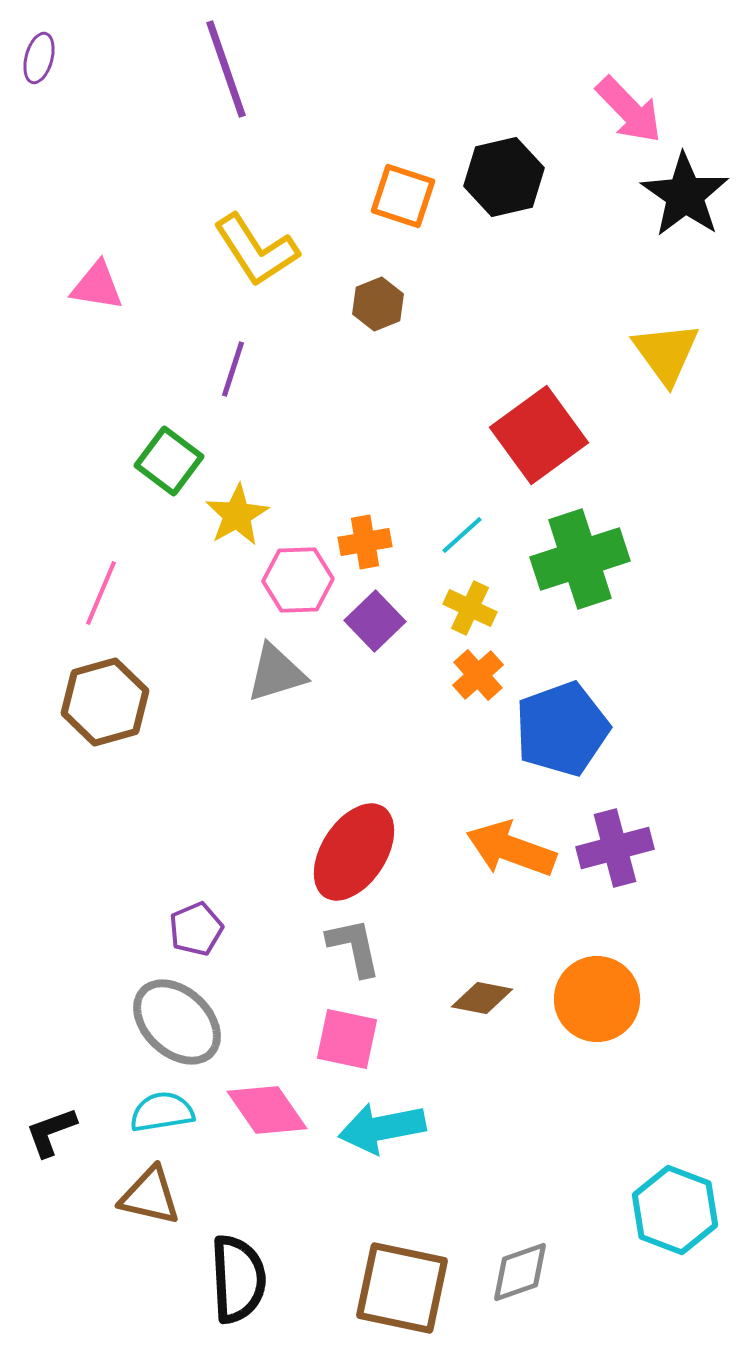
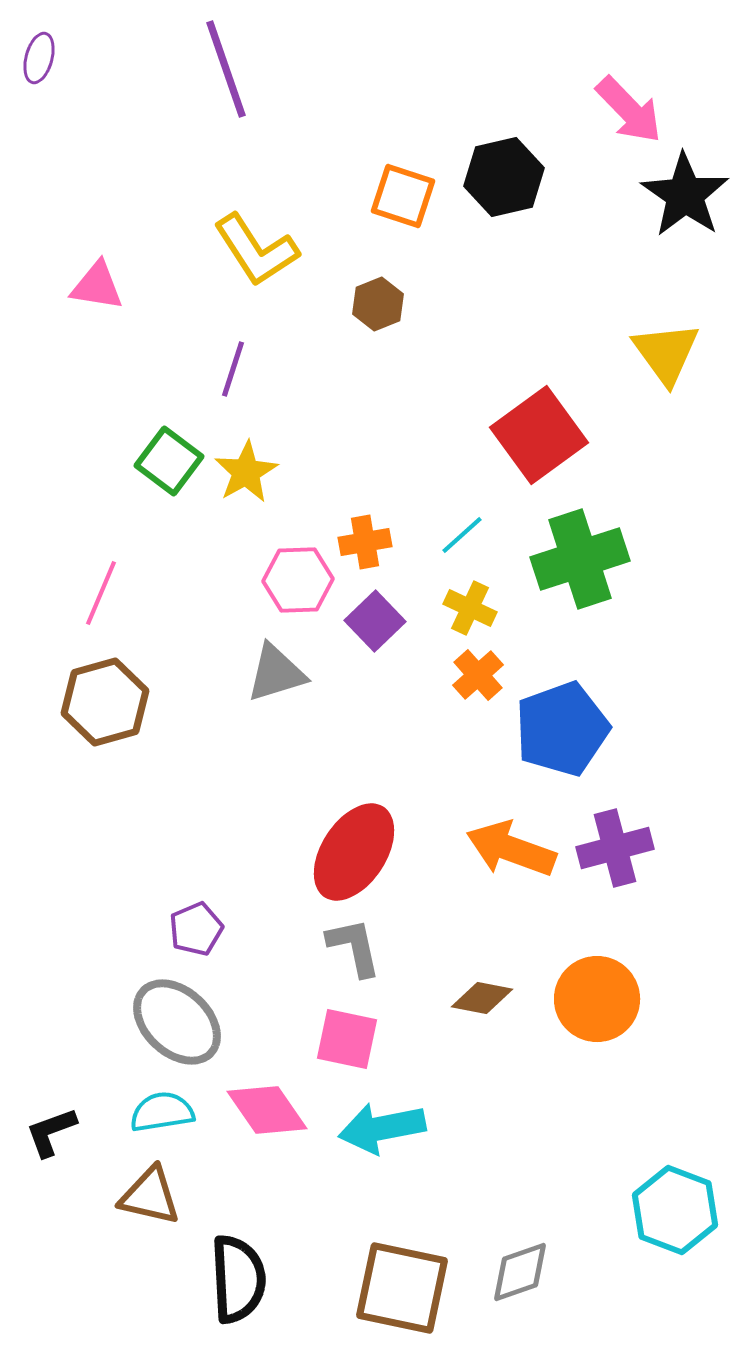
yellow star at (237, 515): moved 9 px right, 43 px up
